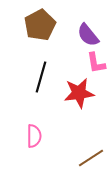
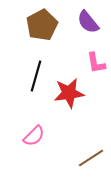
brown pentagon: moved 2 px right
purple semicircle: moved 13 px up
black line: moved 5 px left, 1 px up
red star: moved 10 px left
pink semicircle: rotated 45 degrees clockwise
